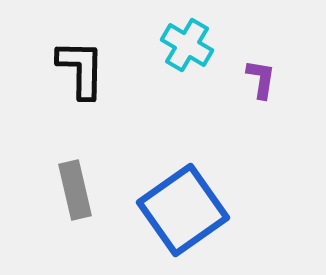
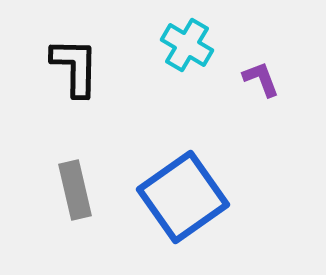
black L-shape: moved 6 px left, 2 px up
purple L-shape: rotated 30 degrees counterclockwise
blue square: moved 13 px up
